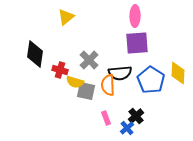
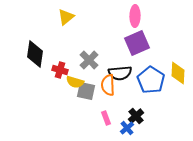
purple square: rotated 20 degrees counterclockwise
